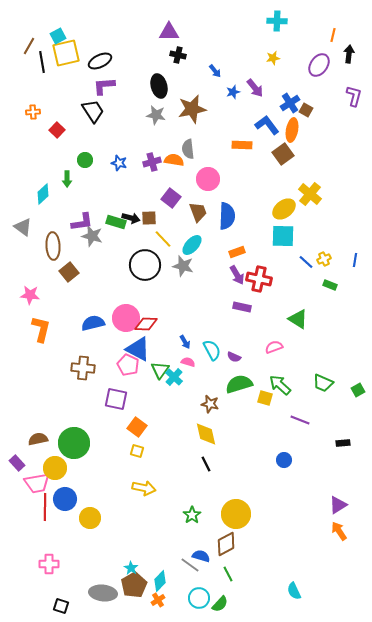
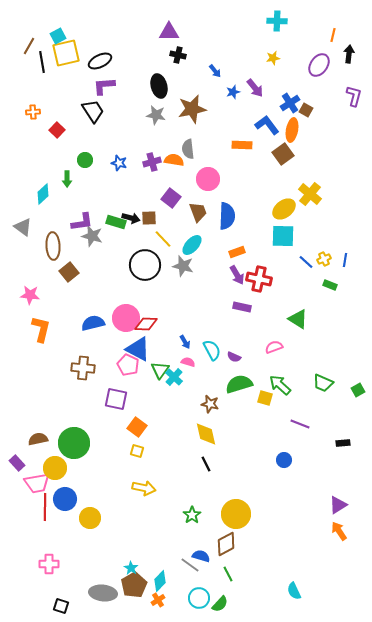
blue line at (355, 260): moved 10 px left
purple line at (300, 420): moved 4 px down
